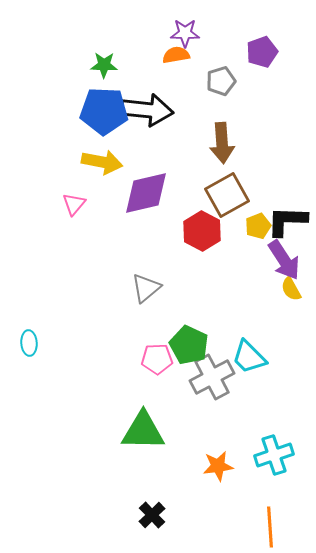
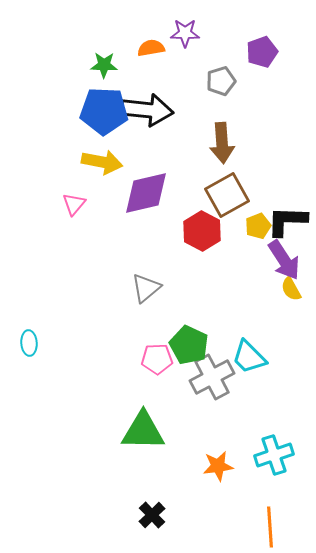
orange semicircle: moved 25 px left, 7 px up
